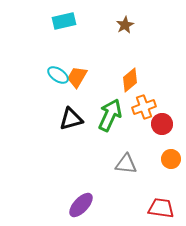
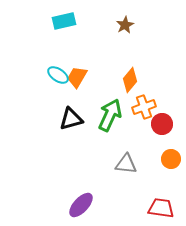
orange diamond: rotated 10 degrees counterclockwise
